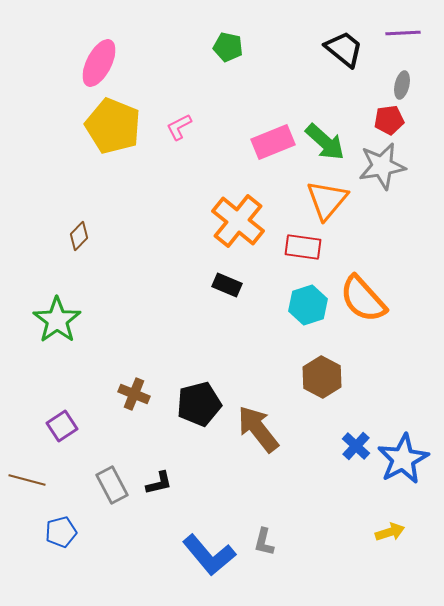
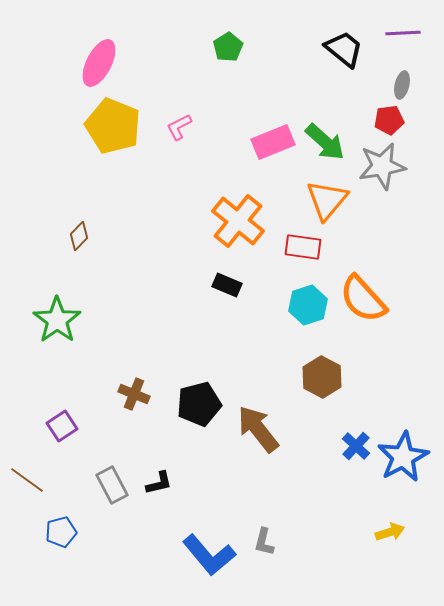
green pentagon: rotated 28 degrees clockwise
blue star: moved 2 px up
brown line: rotated 21 degrees clockwise
